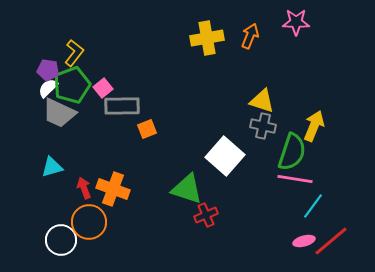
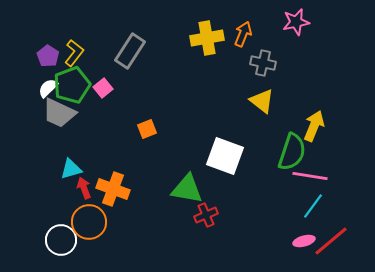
pink star: rotated 12 degrees counterclockwise
orange arrow: moved 7 px left, 2 px up
purple pentagon: moved 14 px up; rotated 25 degrees clockwise
yellow triangle: rotated 20 degrees clockwise
gray rectangle: moved 8 px right, 55 px up; rotated 56 degrees counterclockwise
gray cross: moved 63 px up
white square: rotated 21 degrees counterclockwise
cyan triangle: moved 19 px right, 2 px down
pink line: moved 15 px right, 3 px up
green triangle: rotated 8 degrees counterclockwise
